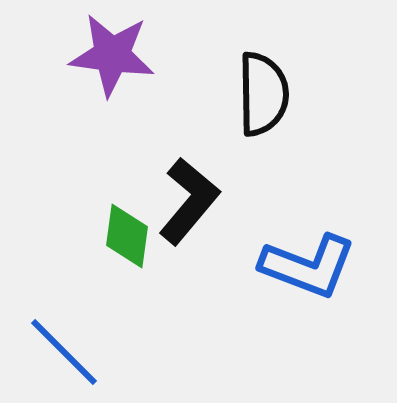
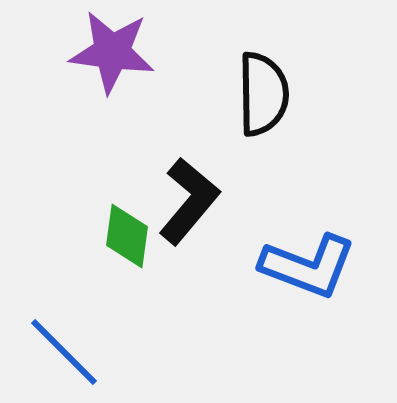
purple star: moved 3 px up
